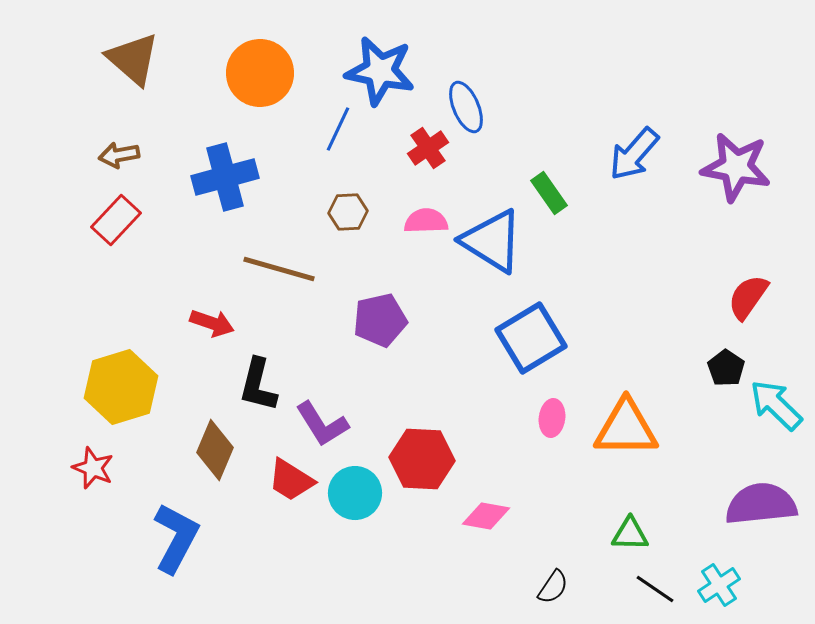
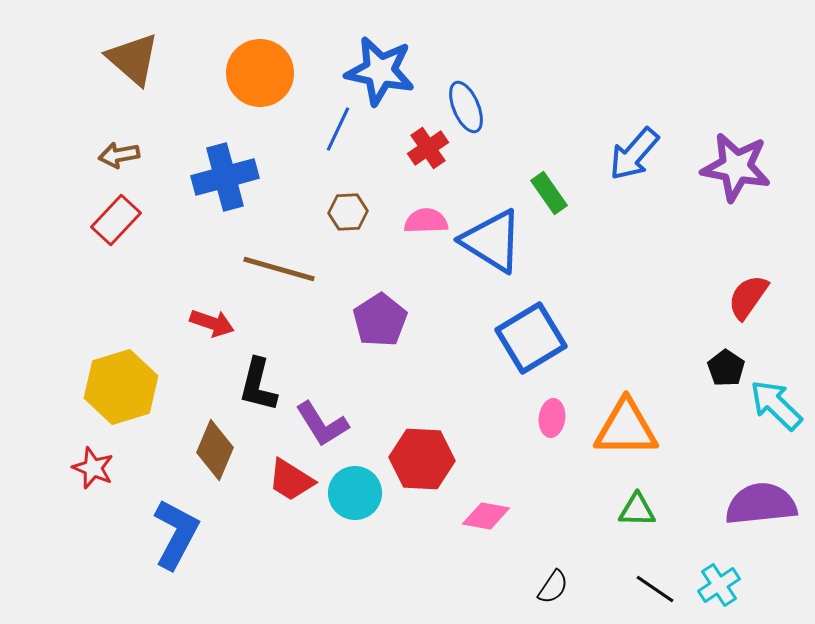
purple pentagon: rotated 20 degrees counterclockwise
green triangle: moved 7 px right, 24 px up
blue L-shape: moved 4 px up
